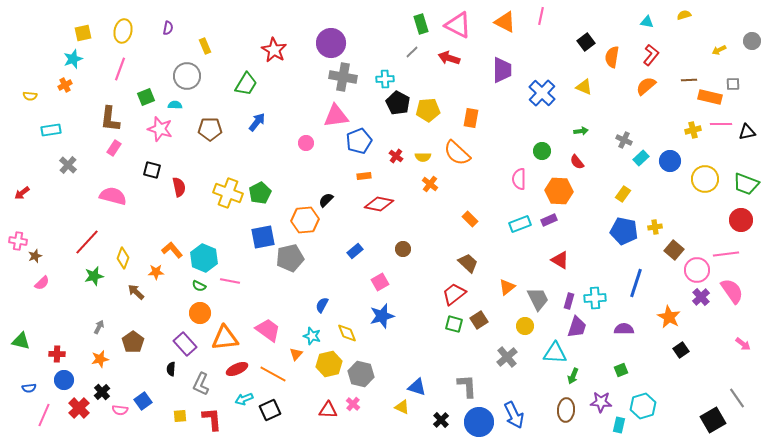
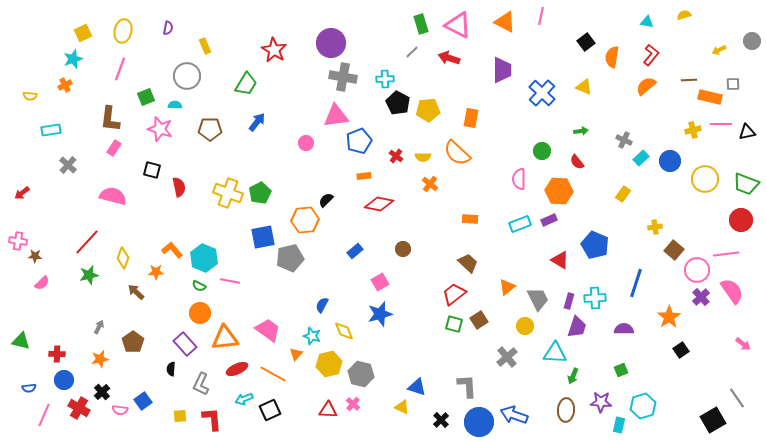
yellow square at (83, 33): rotated 12 degrees counterclockwise
orange rectangle at (470, 219): rotated 42 degrees counterclockwise
blue pentagon at (624, 231): moved 29 px left, 14 px down; rotated 12 degrees clockwise
brown star at (35, 256): rotated 24 degrees clockwise
green star at (94, 276): moved 5 px left, 1 px up
blue star at (382, 316): moved 2 px left, 2 px up
orange star at (669, 317): rotated 10 degrees clockwise
yellow diamond at (347, 333): moved 3 px left, 2 px up
red cross at (79, 408): rotated 15 degrees counterclockwise
blue arrow at (514, 415): rotated 136 degrees clockwise
